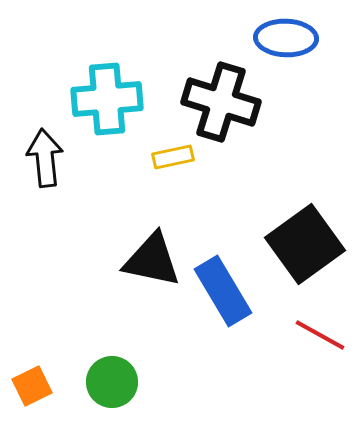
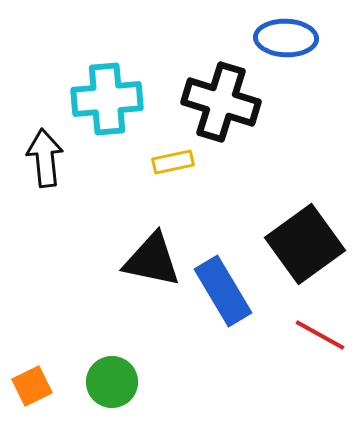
yellow rectangle: moved 5 px down
